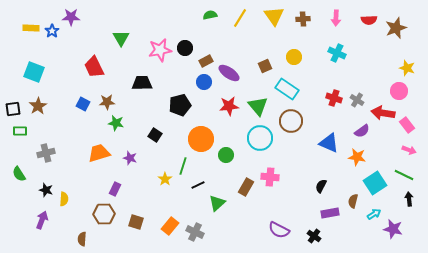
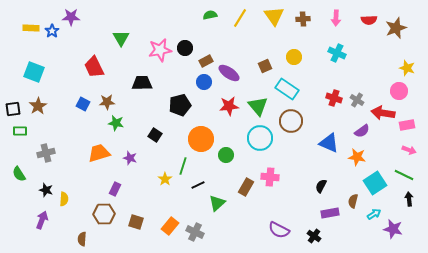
pink rectangle at (407, 125): rotated 63 degrees counterclockwise
